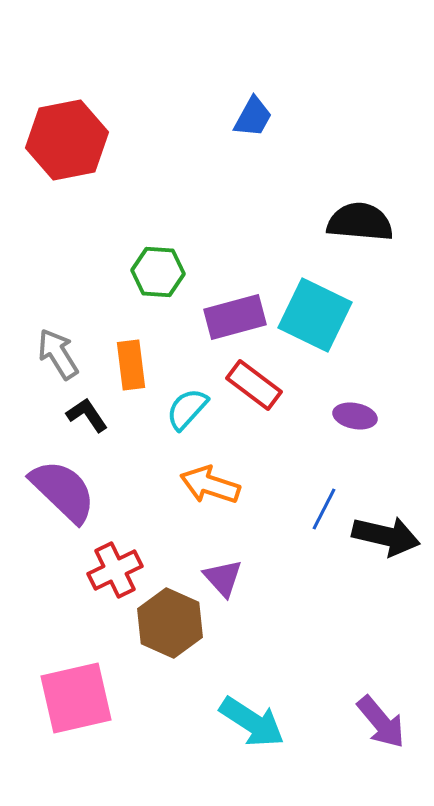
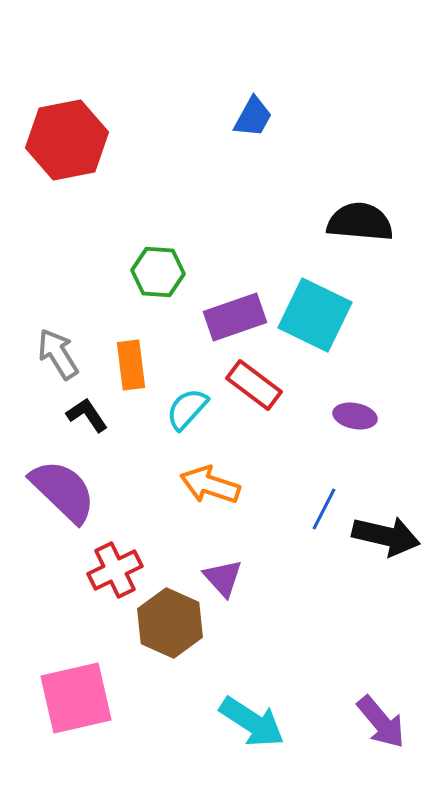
purple rectangle: rotated 4 degrees counterclockwise
